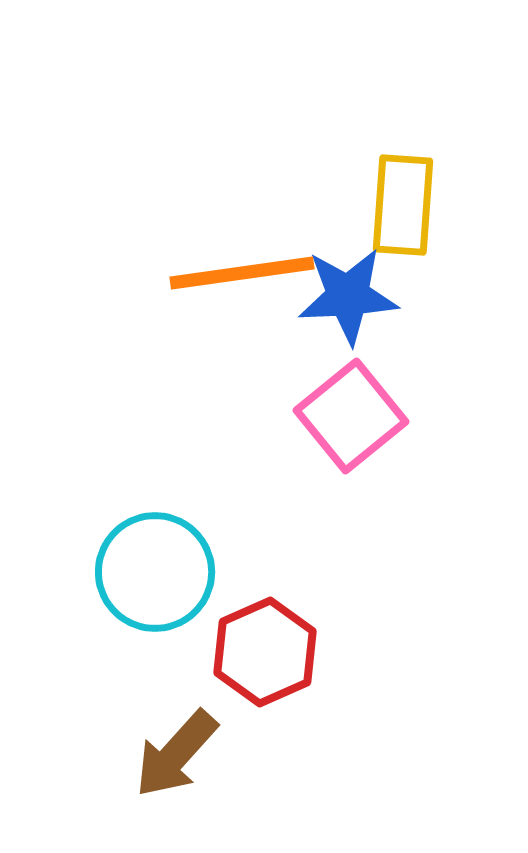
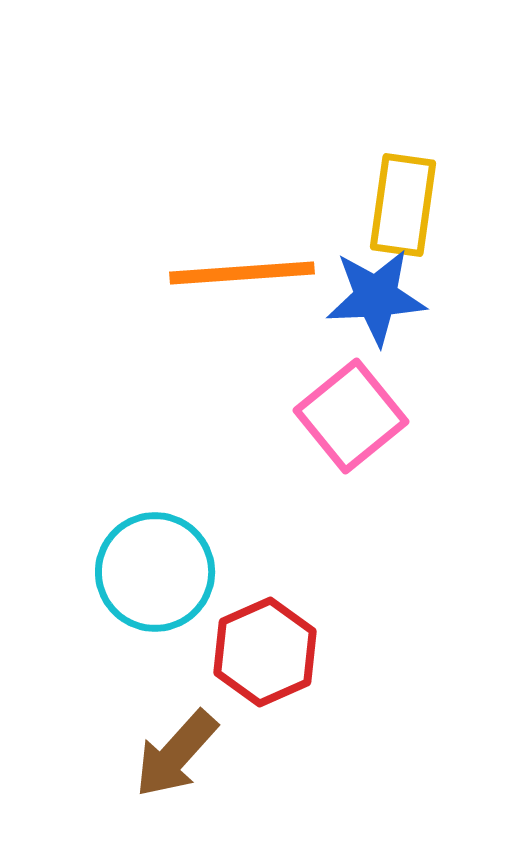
yellow rectangle: rotated 4 degrees clockwise
orange line: rotated 4 degrees clockwise
blue star: moved 28 px right, 1 px down
